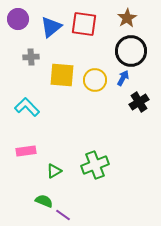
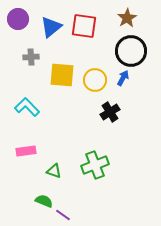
red square: moved 2 px down
black cross: moved 29 px left, 10 px down
green triangle: rotated 49 degrees clockwise
